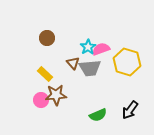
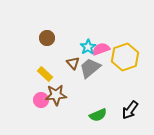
yellow hexagon: moved 2 px left, 5 px up; rotated 24 degrees clockwise
gray trapezoid: rotated 145 degrees clockwise
